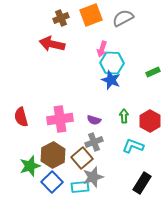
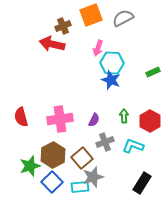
brown cross: moved 2 px right, 8 px down
pink arrow: moved 4 px left, 1 px up
purple semicircle: rotated 80 degrees counterclockwise
gray cross: moved 11 px right
